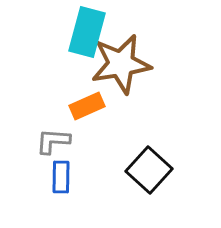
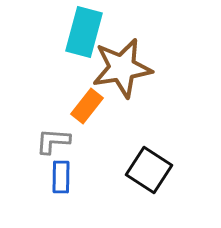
cyan rectangle: moved 3 px left
brown star: moved 1 px right, 4 px down
orange rectangle: rotated 28 degrees counterclockwise
black square: rotated 9 degrees counterclockwise
